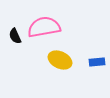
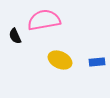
pink semicircle: moved 7 px up
